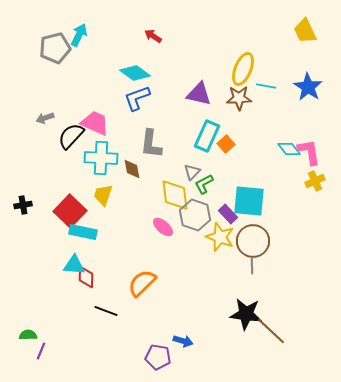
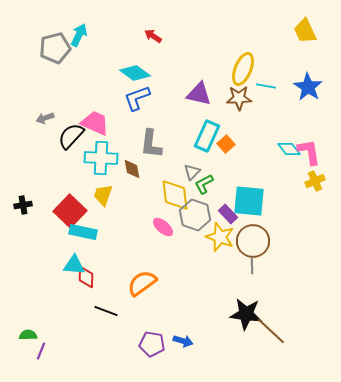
orange semicircle at (142, 283): rotated 8 degrees clockwise
purple pentagon at (158, 357): moved 6 px left, 13 px up
